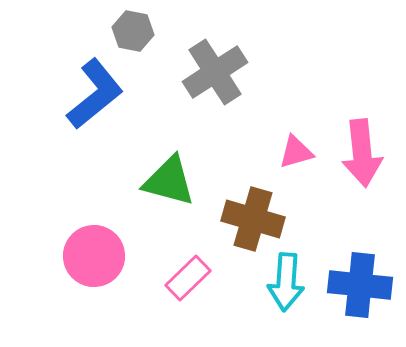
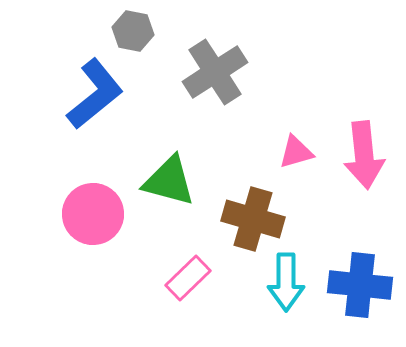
pink arrow: moved 2 px right, 2 px down
pink circle: moved 1 px left, 42 px up
cyan arrow: rotated 4 degrees counterclockwise
